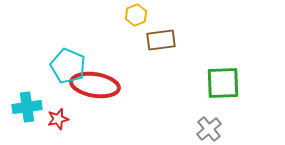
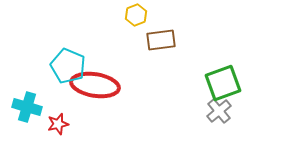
green square: rotated 18 degrees counterclockwise
cyan cross: rotated 24 degrees clockwise
red star: moved 5 px down
gray cross: moved 10 px right, 18 px up
